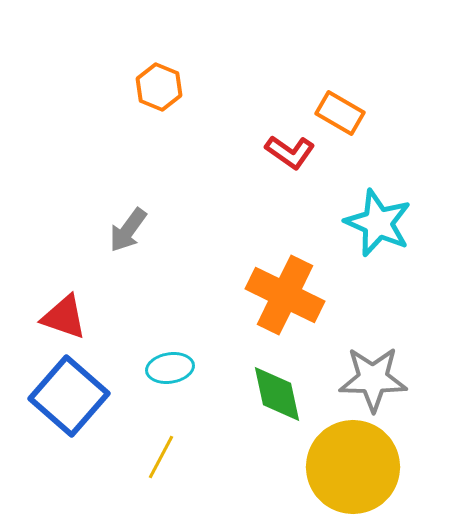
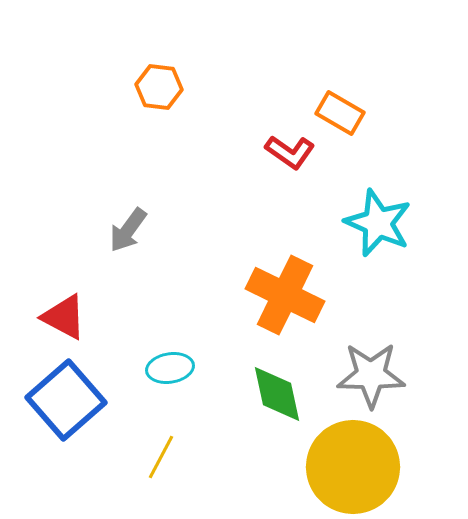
orange hexagon: rotated 15 degrees counterclockwise
red triangle: rotated 9 degrees clockwise
gray star: moved 2 px left, 4 px up
blue square: moved 3 px left, 4 px down; rotated 8 degrees clockwise
